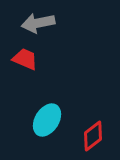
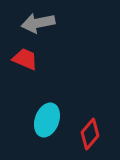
cyan ellipse: rotated 12 degrees counterclockwise
red diamond: moved 3 px left, 2 px up; rotated 12 degrees counterclockwise
